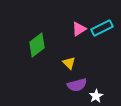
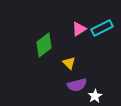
green diamond: moved 7 px right
white star: moved 1 px left
